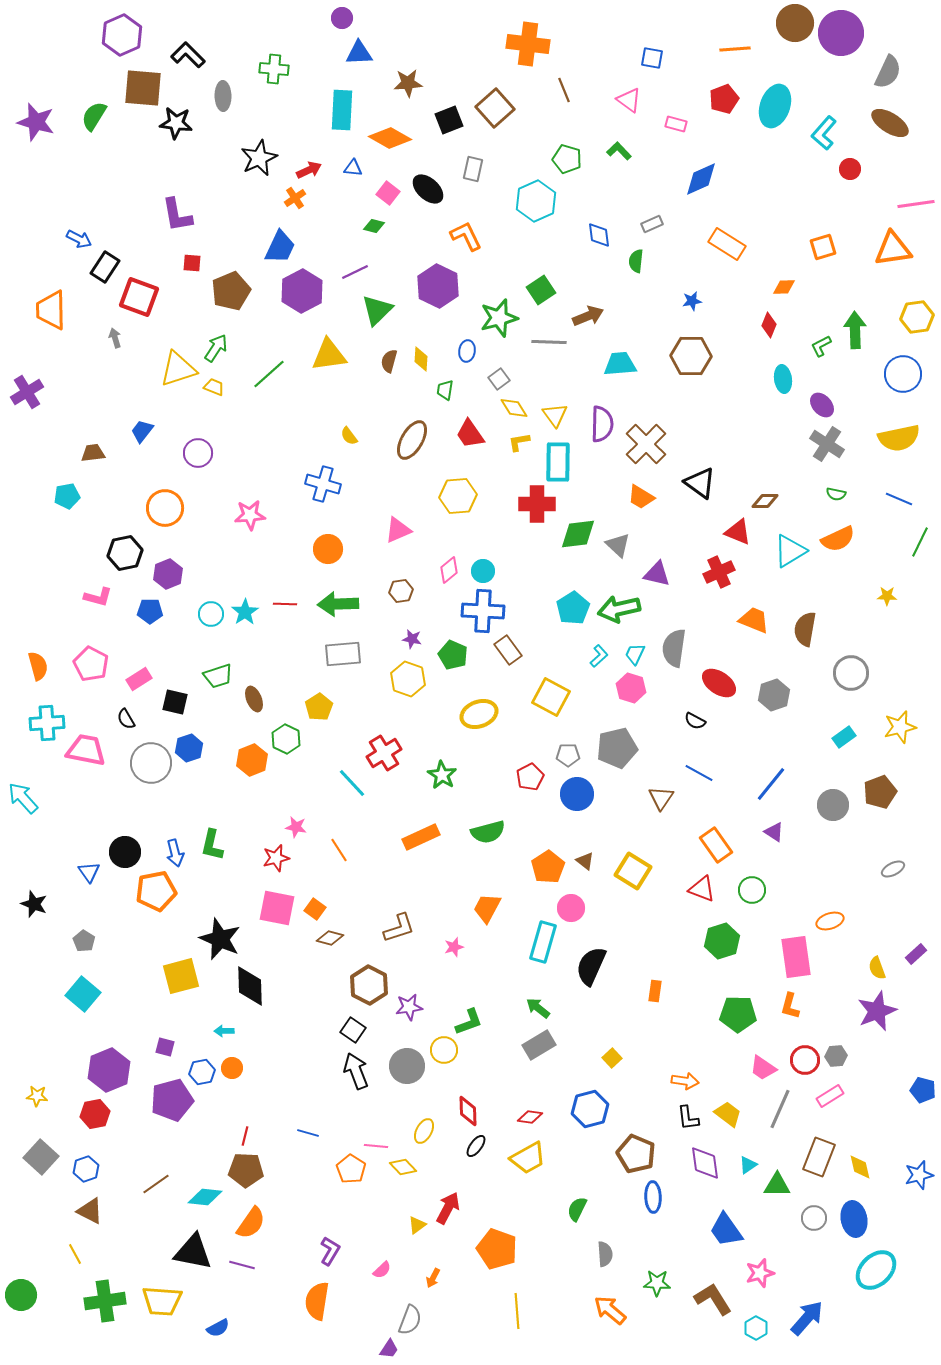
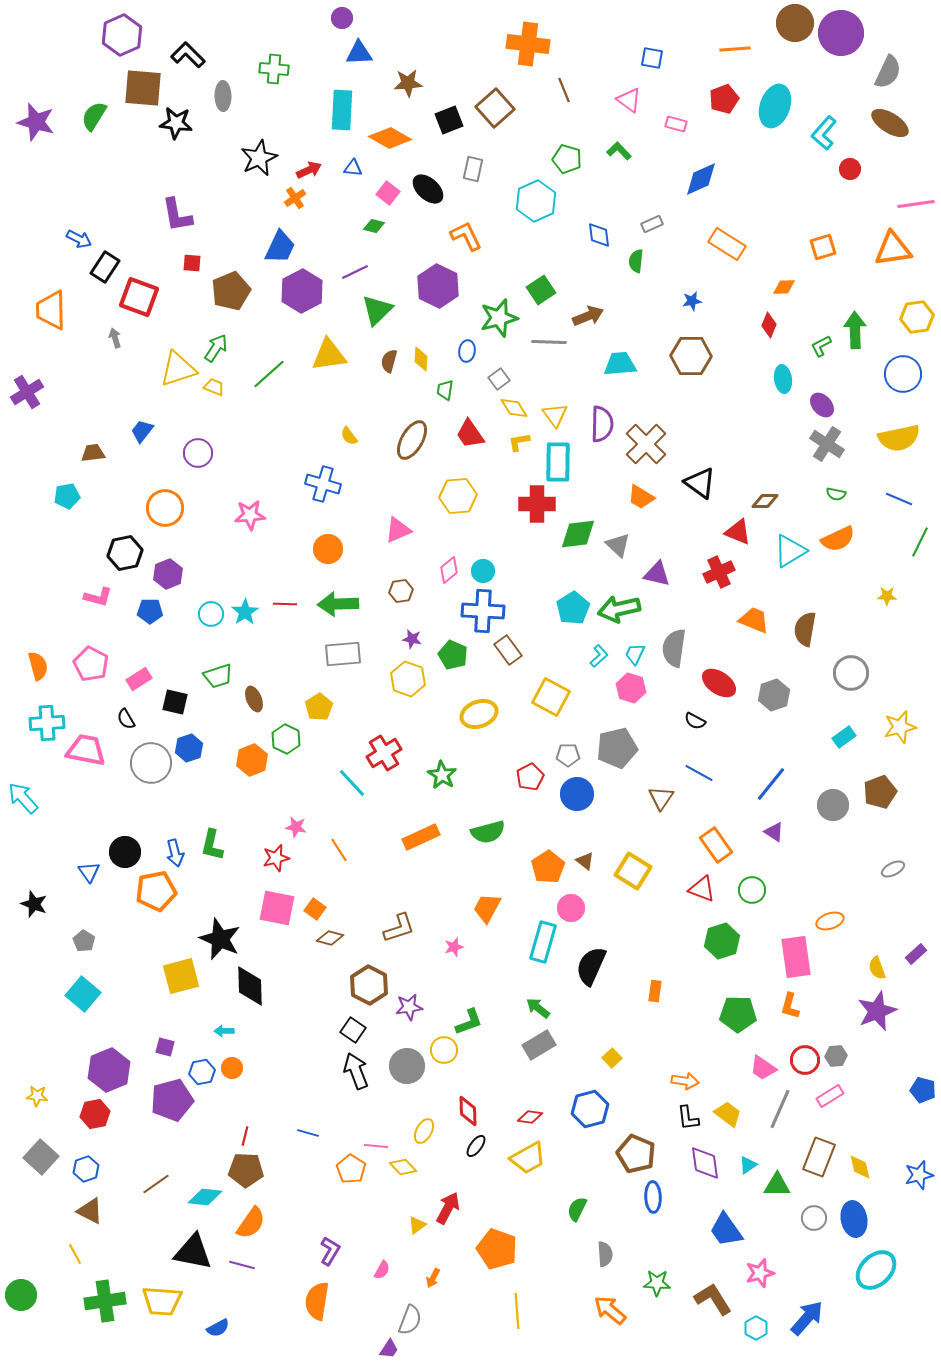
pink semicircle at (382, 1270): rotated 18 degrees counterclockwise
